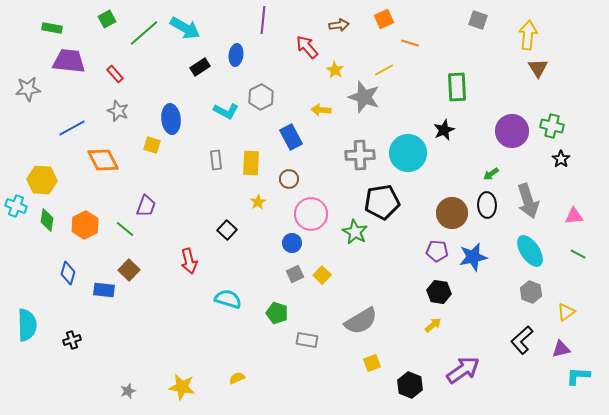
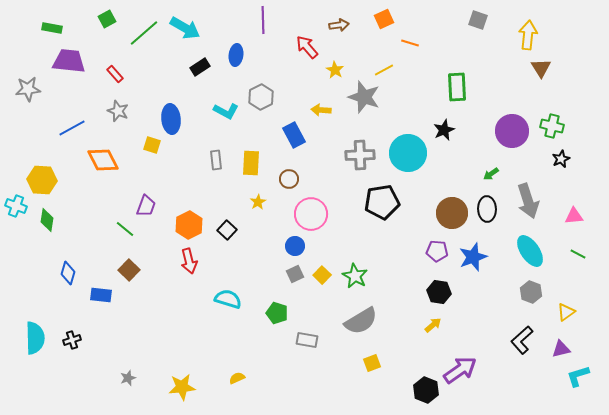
purple line at (263, 20): rotated 8 degrees counterclockwise
brown triangle at (538, 68): moved 3 px right
blue rectangle at (291, 137): moved 3 px right, 2 px up
black star at (561, 159): rotated 12 degrees clockwise
black ellipse at (487, 205): moved 4 px down
orange hexagon at (85, 225): moved 104 px right
green star at (355, 232): moved 44 px down
blue circle at (292, 243): moved 3 px right, 3 px down
blue star at (473, 257): rotated 8 degrees counterclockwise
blue rectangle at (104, 290): moved 3 px left, 5 px down
cyan semicircle at (27, 325): moved 8 px right, 13 px down
purple arrow at (463, 370): moved 3 px left
cyan L-shape at (578, 376): rotated 20 degrees counterclockwise
black hexagon at (410, 385): moved 16 px right, 5 px down
yellow star at (182, 387): rotated 16 degrees counterclockwise
gray star at (128, 391): moved 13 px up
